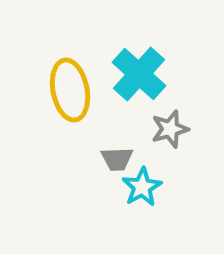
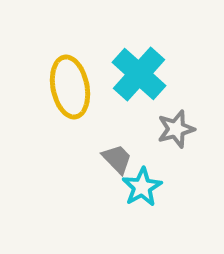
yellow ellipse: moved 3 px up
gray star: moved 6 px right
gray trapezoid: rotated 132 degrees counterclockwise
